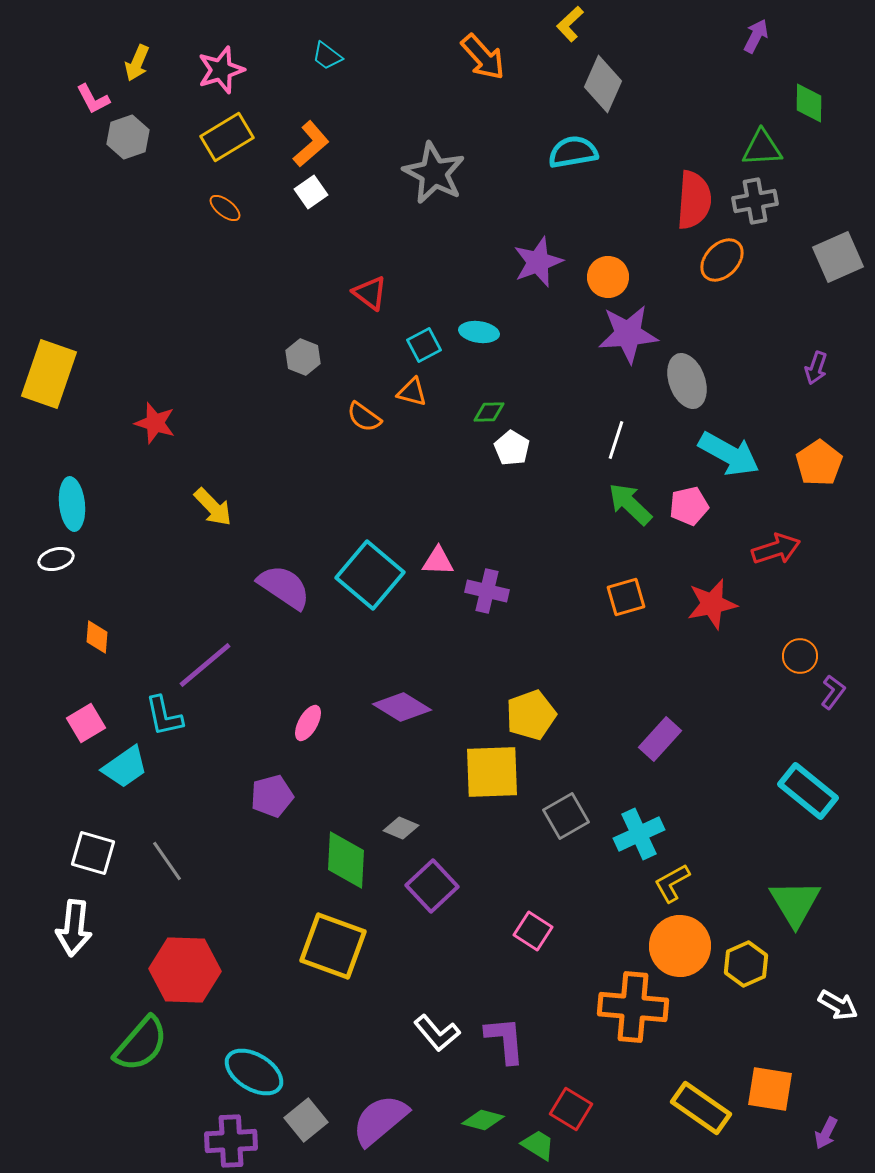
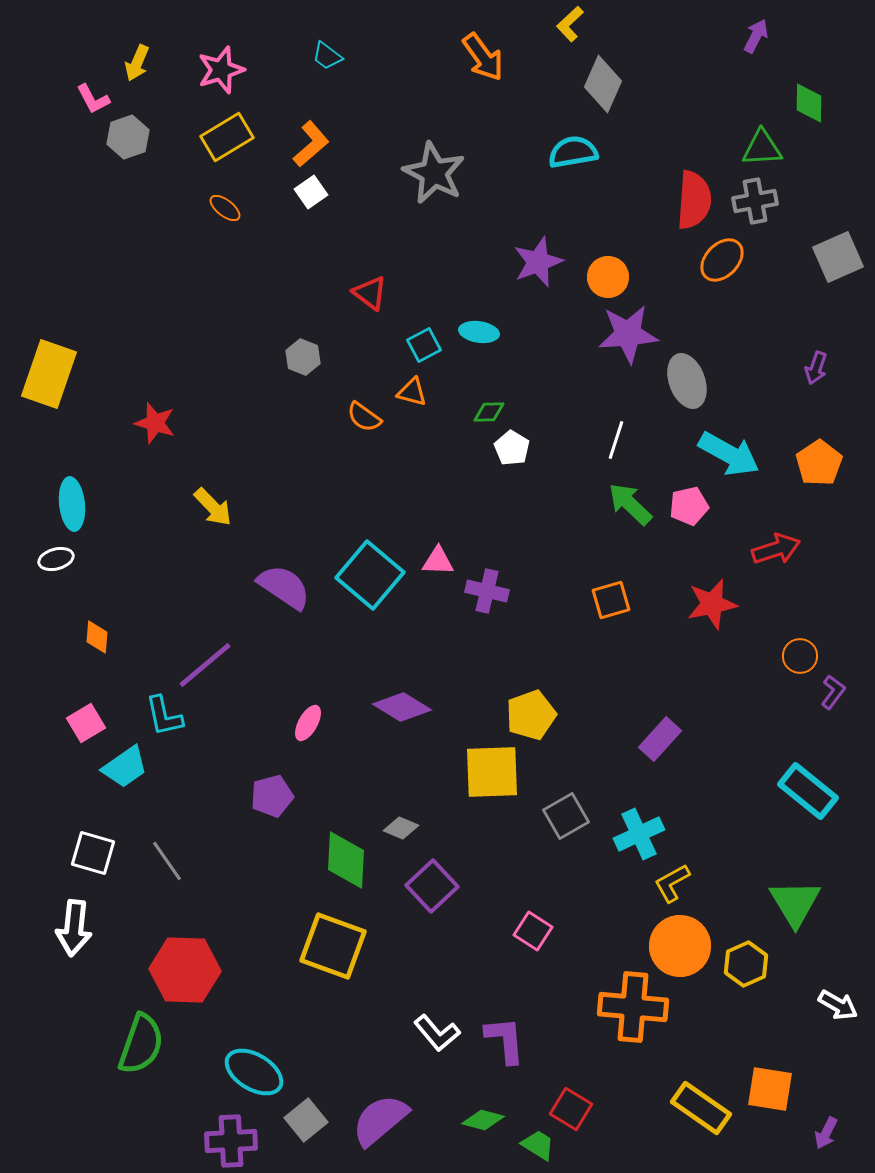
orange arrow at (483, 57): rotated 6 degrees clockwise
orange square at (626, 597): moved 15 px left, 3 px down
green semicircle at (141, 1044): rotated 22 degrees counterclockwise
